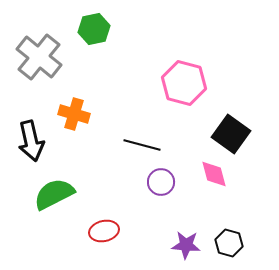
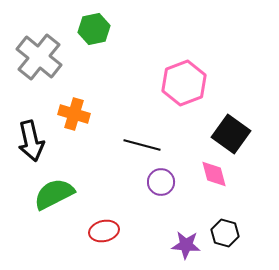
pink hexagon: rotated 24 degrees clockwise
black hexagon: moved 4 px left, 10 px up
